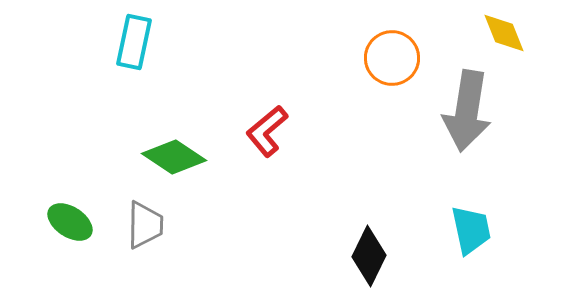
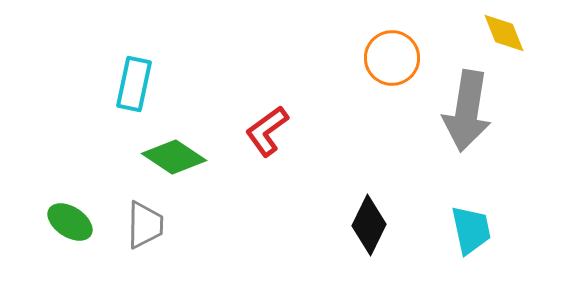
cyan rectangle: moved 42 px down
red L-shape: rotated 4 degrees clockwise
black diamond: moved 31 px up
